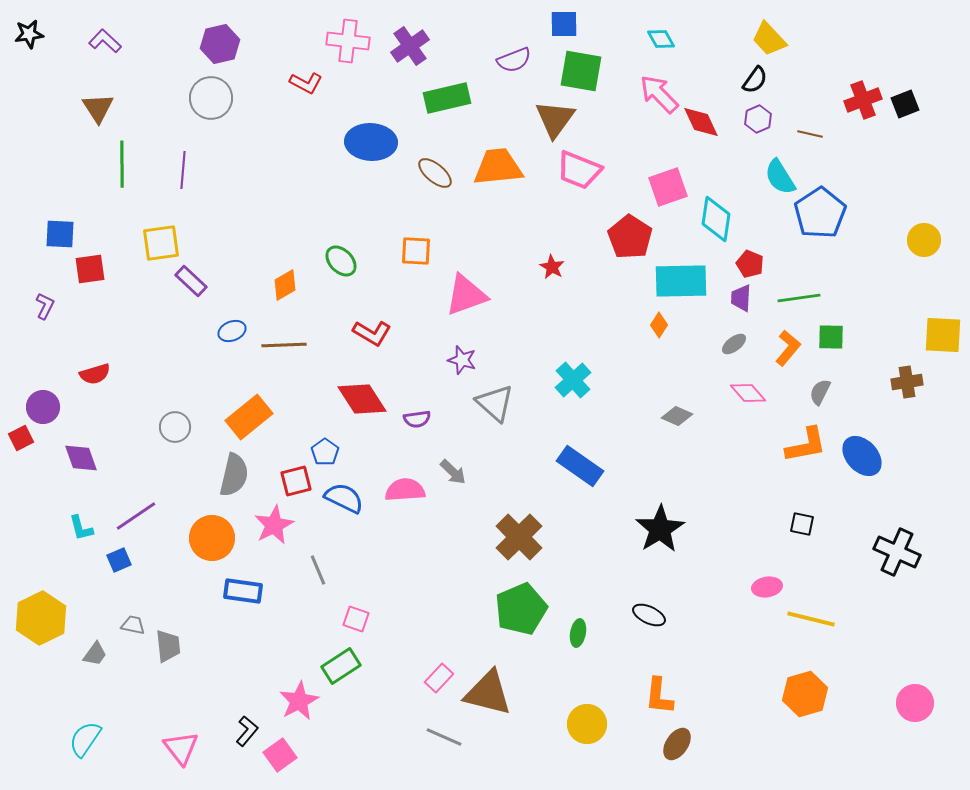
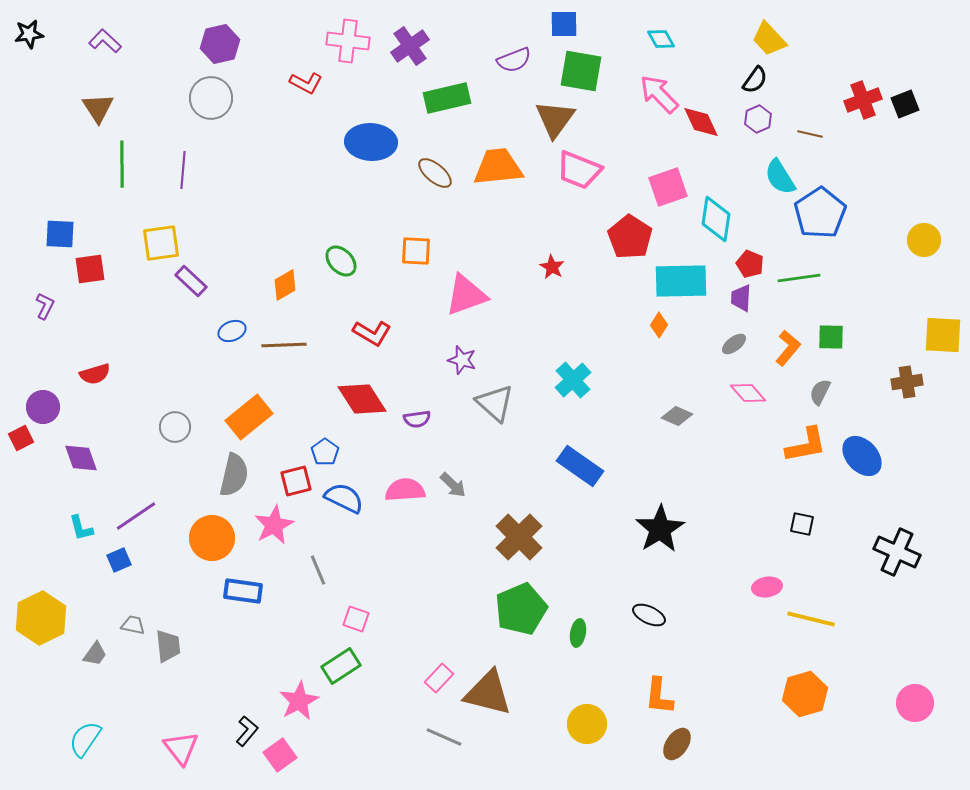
green line at (799, 298): moved 20 px up
gray arrow at (453, 472): moved 13 px down
